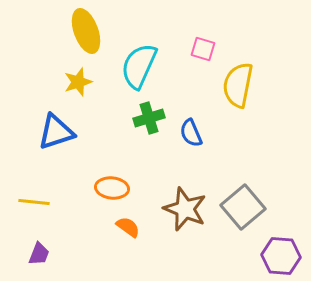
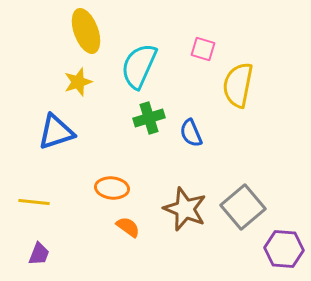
purple hexagon: moved 3 px right, 7 px up
